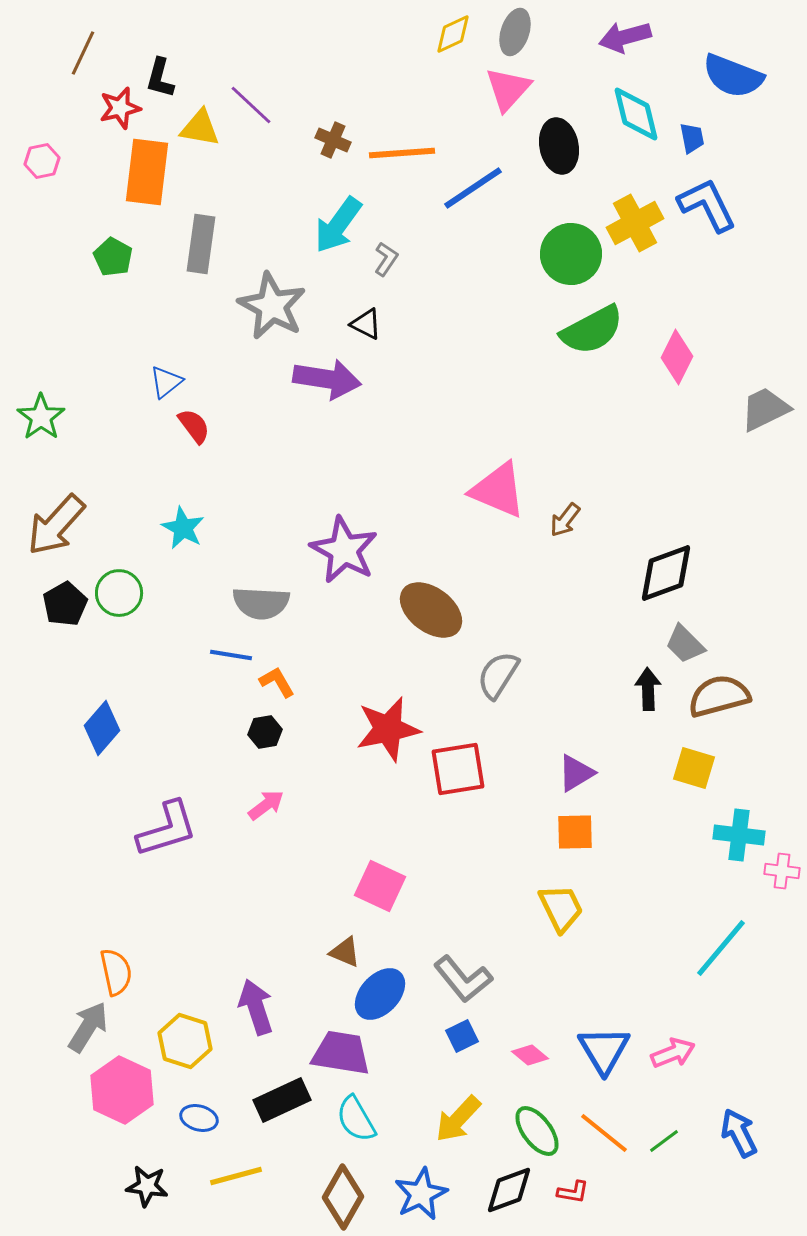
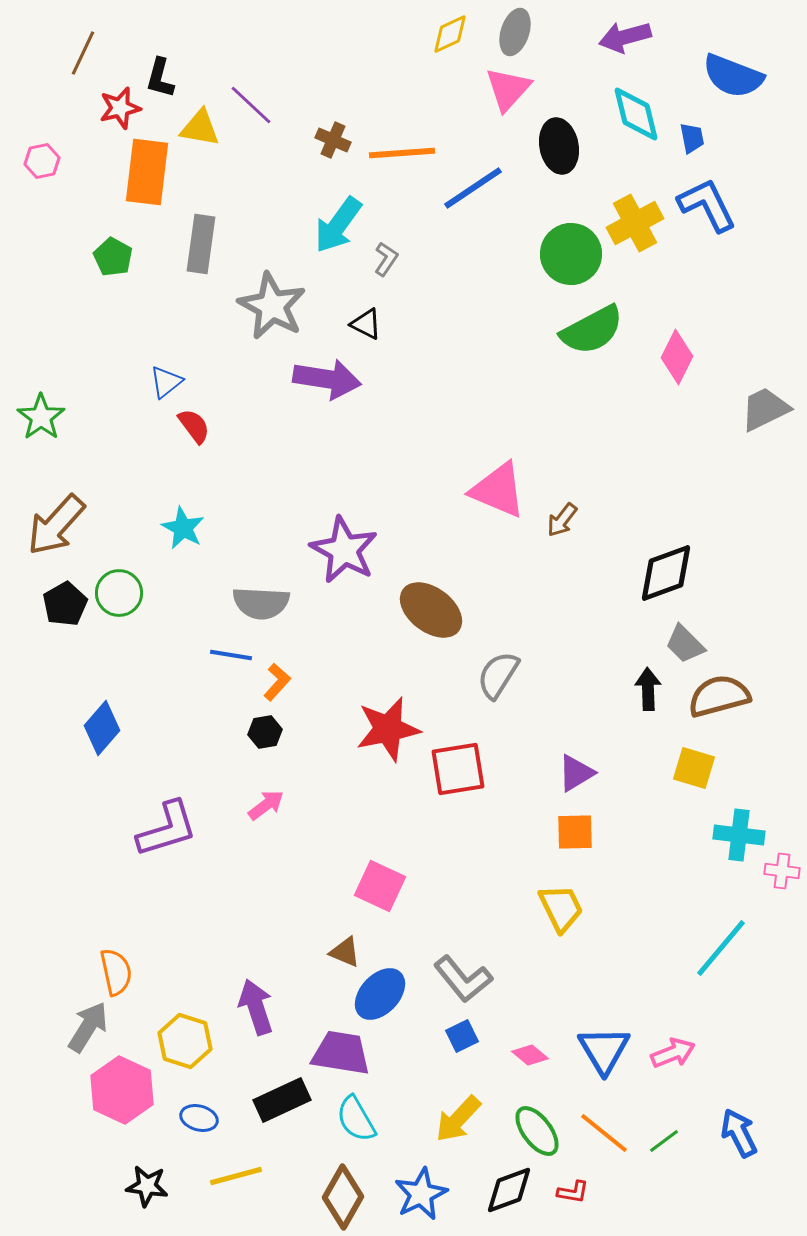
yellow diamond at (453, 34): moved 3 px left
brown arrow at (565, 520): moved 3 px left
orange L-shape at (277, 682): rotated 72 degrees clockwise
